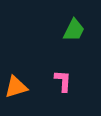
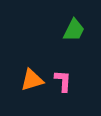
orange triangle: moved 16 px right, 7 px up
